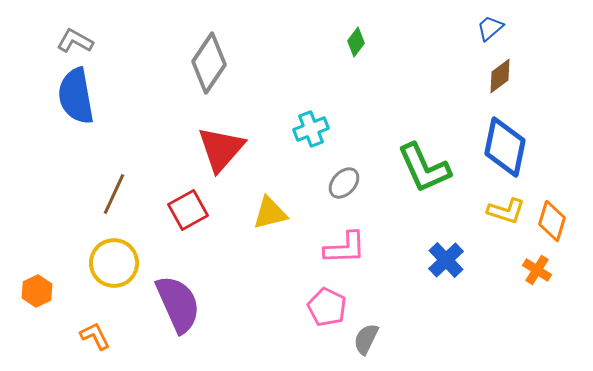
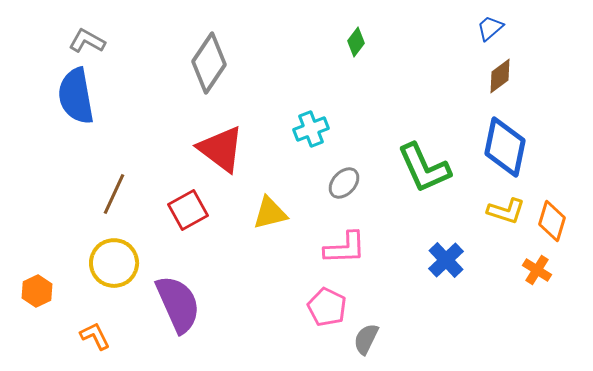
gray L-shape: moved 12 px right
red triangle: rotated 34 degrees counterclockwise
